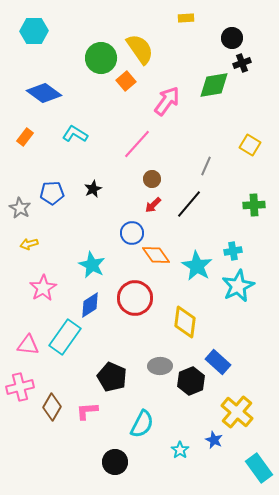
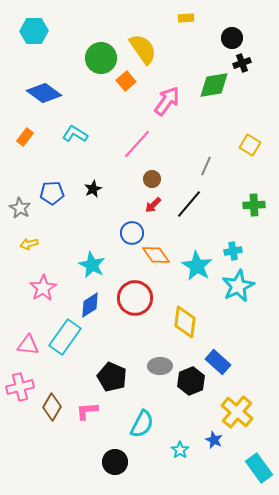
yellow semicircle at (140, 49): moved 3 px right
